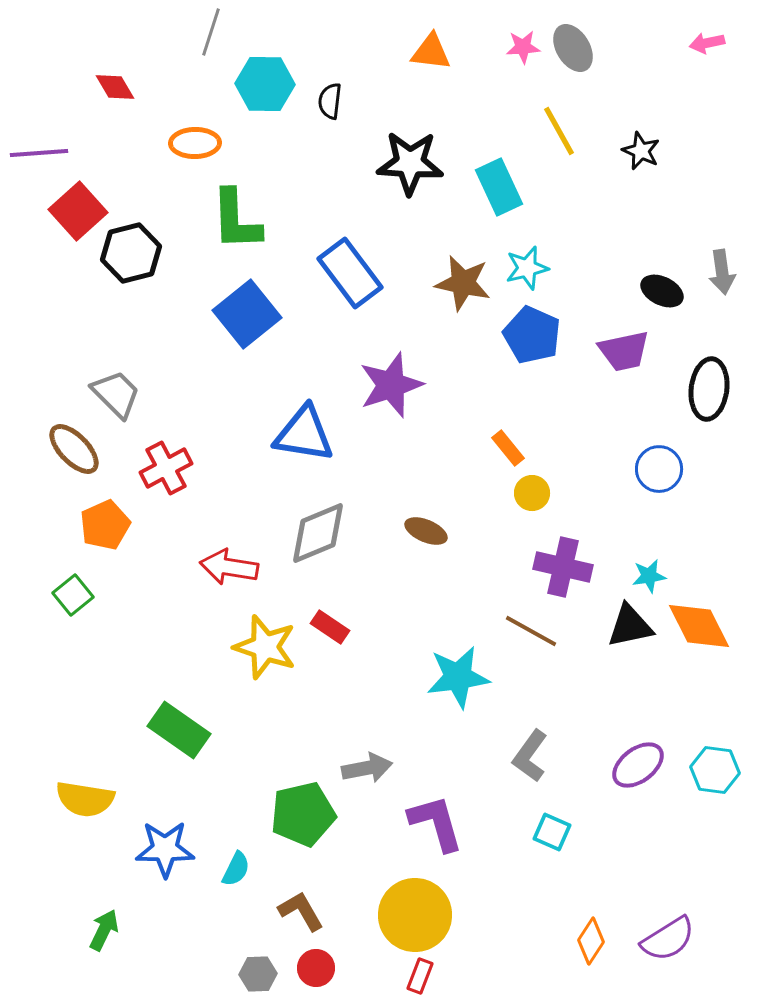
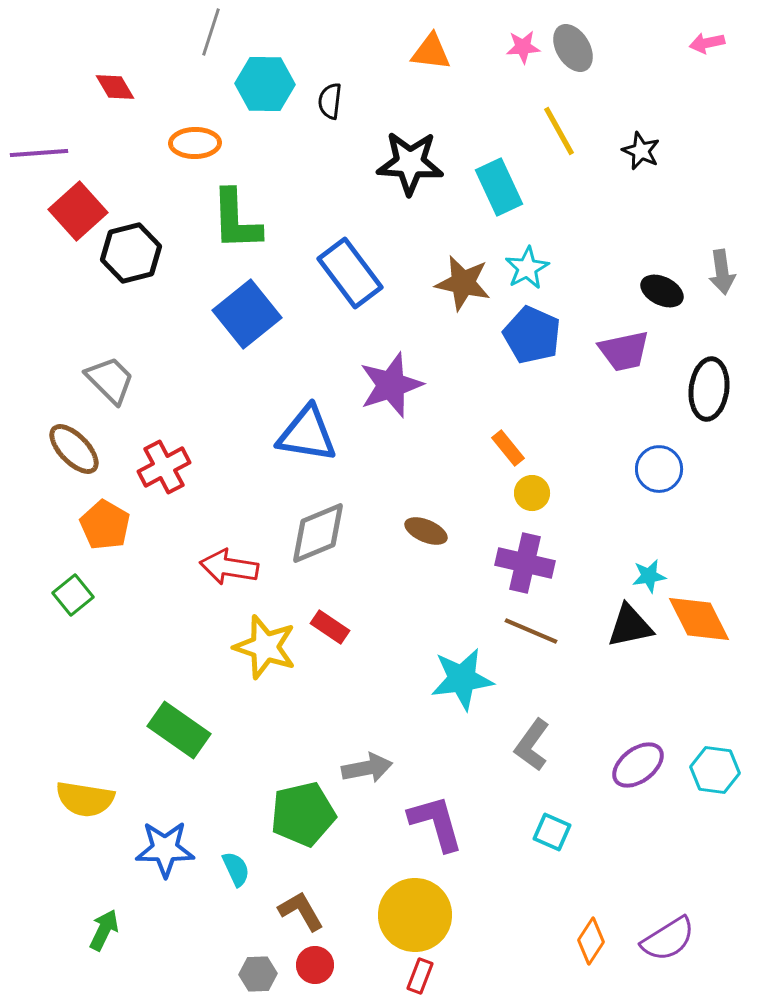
cyan star at (527, 268): rotated 15 degrees counterclockwise
gray trapezoid at (116, 394): moved 6 px left, 14 px up
blue triangle at (304, 434): moved 3 px right
red cross at (166, 468): moved 2 px left, 1 px up
orange pentagon at (105, 525): rotated 18 degrees counterclockwise
purple cross at (563, 567): moved 38 px left, 4 px up
orange diamond at (699, 626): moved 7 px up
brown line at (531, 631): rotated 6 degrees counterclockwise
cyan star at (458, 677): moved 4 px right, 2 px down
gray L-shape at (530, 756): moved 2 px right, 11 px up
cyan semicircle at (236, 869): rotated 51 degrees counterclockwise
red circle at (316, 968): moved 1 px left, 3 px up
